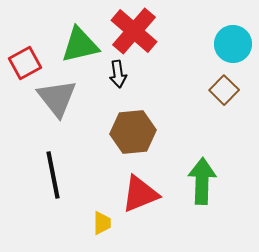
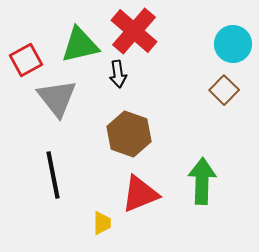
red square: moved 1 px right, 3 px up
brown hexagon: moved 4 px left, 2 px down; rotated 24 degrees clockwise
